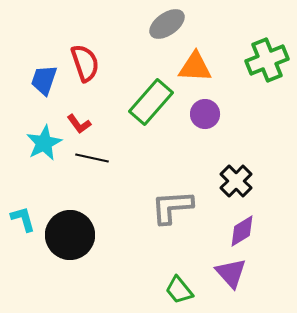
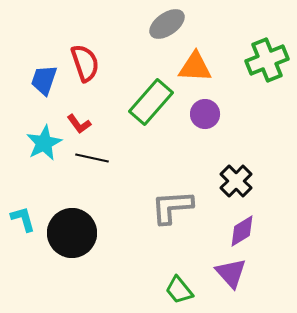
black circle: moved 2 px right, 2 px up
